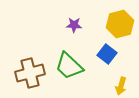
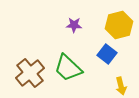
yellow hexagon: moved 1 px left, 1 px down
green trapezoid: moved 1 px left, 2 px down
brown cross: rotated 24 degrees counterclockwise
yellow arrow: rotated 30 degrees counterclockwise
